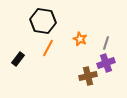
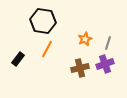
orange star: moved 5 px right; rotated 24 degrees clockwise
gray line: moved 2 px right
orange line: moved 1 px left, 1 px down
purple cross: moved 1 px left, 1 px down
brown cross: moved 8 px left, 8 px up
